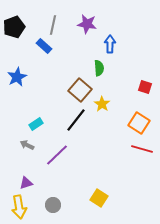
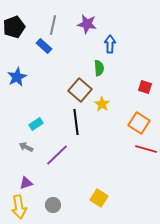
black line: moved 2 px down; rotated 45 degrees counterclockwise
gray arrow: moved 1 px left, 2 px down
red line: moved 4 px right
